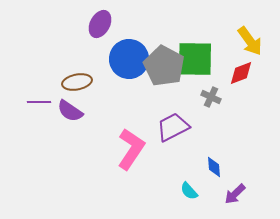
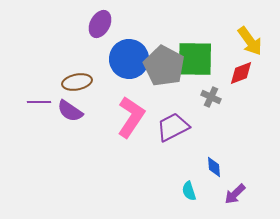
pink L-shape: moved 32 px up
cyan semicircle: rotated 24 degrees clockwise
